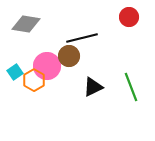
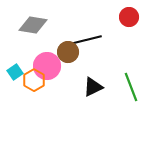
gray diamond: moved 7 px right, 1 px down
black line: moved 4 px right, 2 px down
brown circle: moved 1 px left, 4 px up
